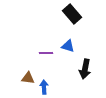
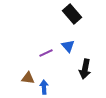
blue triangle: rotated 32 degrees clockwise
purple line: rotated 24 degrees counterclockwise
